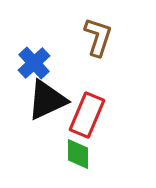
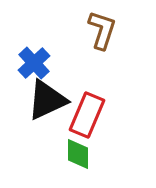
brown L-shape: moved 4 px right, 7 px up
